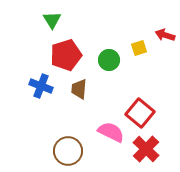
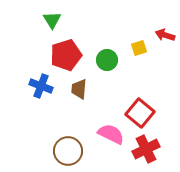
green circle: moved 2 px left
pink semicircle: moved 2 px down
red cross: rotated 20 degrees clockwise
